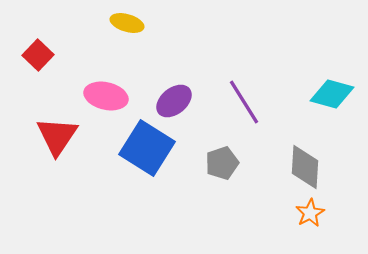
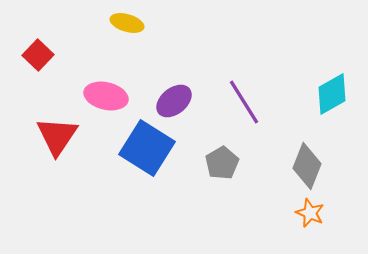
cyan diamond: rotated 45 degrees counterclockwise
gray pentagon: rotated 12 degrees counterclockwise
gray diamond: moved 2 px right, 1 px up; rotated 18 degrees clockwise
orange star: rotated 20 degrees counterclockwise
